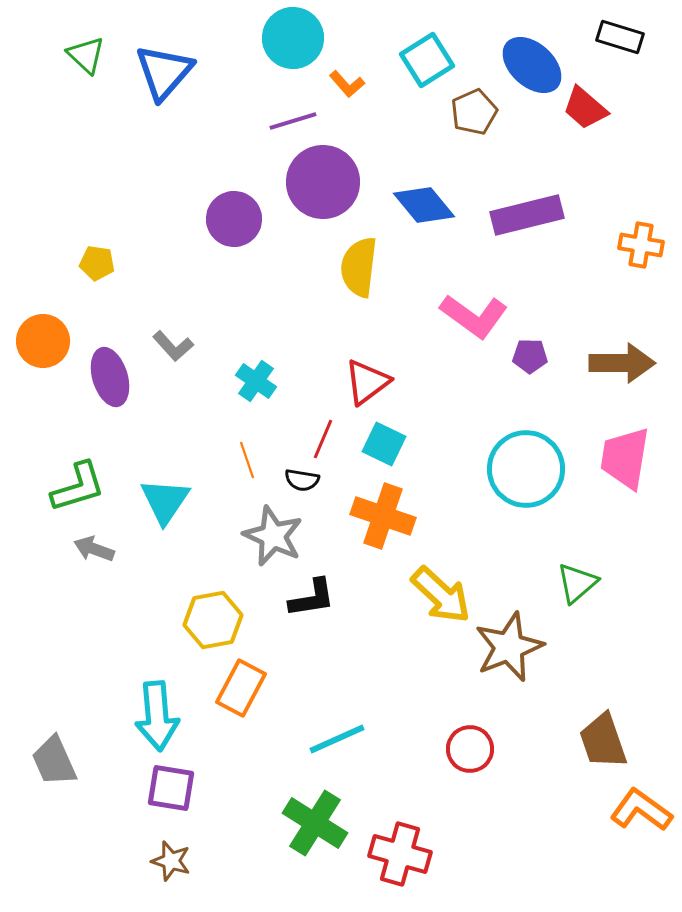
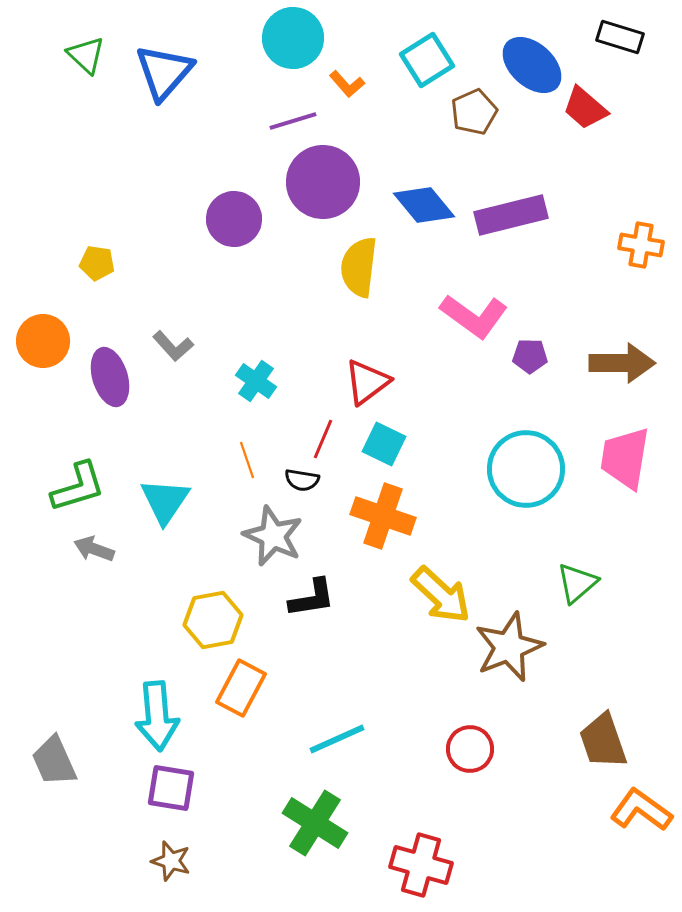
purple rectangle at (527, 215): moved 16 px left
red cross at (400, 854): moved 21 px right, 11 px down
